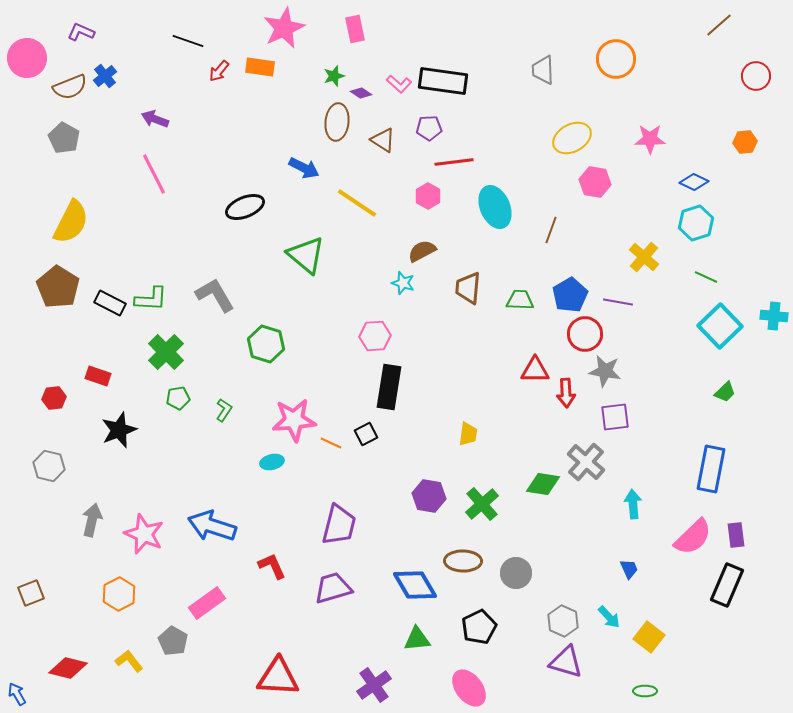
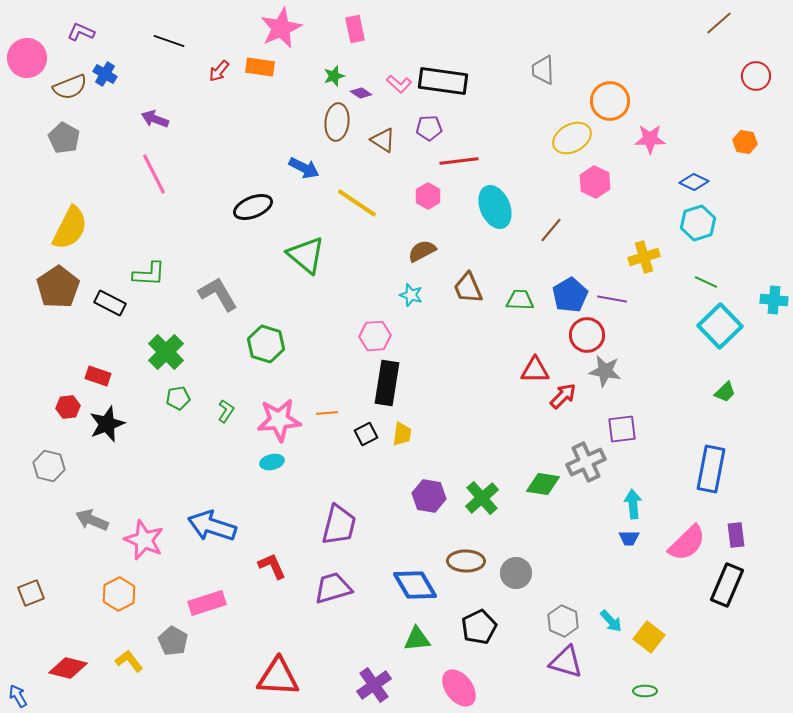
brown line at (719, 25): moved 2 px up
pink star at (284, 28): moved 3 px left
black line at (188, 41): moved 19 px left
orange circle at (616, 59): moved 6 px left, 42 px down
blue cross at (105, 76): moved 2 px up; rotated 20 degrees counterclockwise
orange hexagon at (745, 142): rotated 15 degrees clockwise
red line at (454, 162): moved 5 px right, 1 px up
pink hexagon at (595, 182): rotated 16 degrees clockwise
black ellipse at (245, 207): moved 8 px right
yellow semicircle at (71, 222): moved 1 px left, 6 px down
cyan hexagon at (696, 223): moved 2 px right
brown line at (551, 230): rotated 20 degrees clockwise
yellow cross at (644, 257): rotated 32 degrees clockwise
green line at (706, 277): moved 5 px down
cyan star at (403, 283): moved 8 px right, 12 px down
brown pentagon at (58, 287): rotated 6 degrees clockwise
brown trapezoid at (468, 288): rotated 28 degrees counterclockwise
gray L-shape at (215, 295): moved 3 px right, 1 px up
green L-shape at (151, 299): moved 2 px left, 25 px up
purple line at (618, 302): moved 6 px left, 3 px up
cyan cross at (774, 316): moved 16 px up
red circle at (585, 334): moved 2 px right, 1 px down
black rectangle at (389, 387): moved 2 px left, 4 px up
red arrow at (566, 393): moved 3 px left, 3 px down; rotated 132 degrees counterclockwise
red hexagon at (54, 398): moved 14 px right, 9 px down
green L-shape at (224, 410): moved 2 px right, 1 px down
purple square at (615, 417): moved 7 px right, 12 px down
pink star at (294, 420): moved 15 px left
black star at (119, 430): moved 12 px left, 6 px up
yellow trapezoid at (468, 434): moved 66 px left
orange line at (331, 443): moved 4 px left, 30 px up; rotated 30 degrees counterclockwise
gray cross at (586, 462): rotated 24 degrees clockwise
green cross at (482, 504): moved 6 px up
gray arrow at (92, 520): rotated 80 degrees counterclockwise
pink star at (144, 534): moved 6 px down
pink semicircle at (693, 537): moved 6 px left, 6 px down
brown ellipse at (463, 561): moved 3 px right
blue trapezoid at (629, 569): moved 31 px up; rotated 115 degrees clockwise
pink rectangle at (207, 603): rotated 18 degrees clockwise
cyan arrow at (609, 617): moved 2 px right, 4 px down
pink ellipse at (469, 688): moved 10 px left
blue arrow at (17, 694): moved 1 px right, 2 px down
